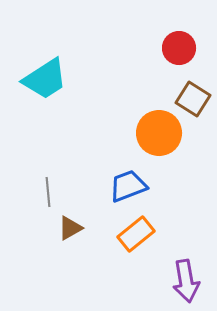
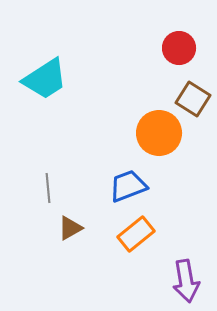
gray line: moved 4 px up
